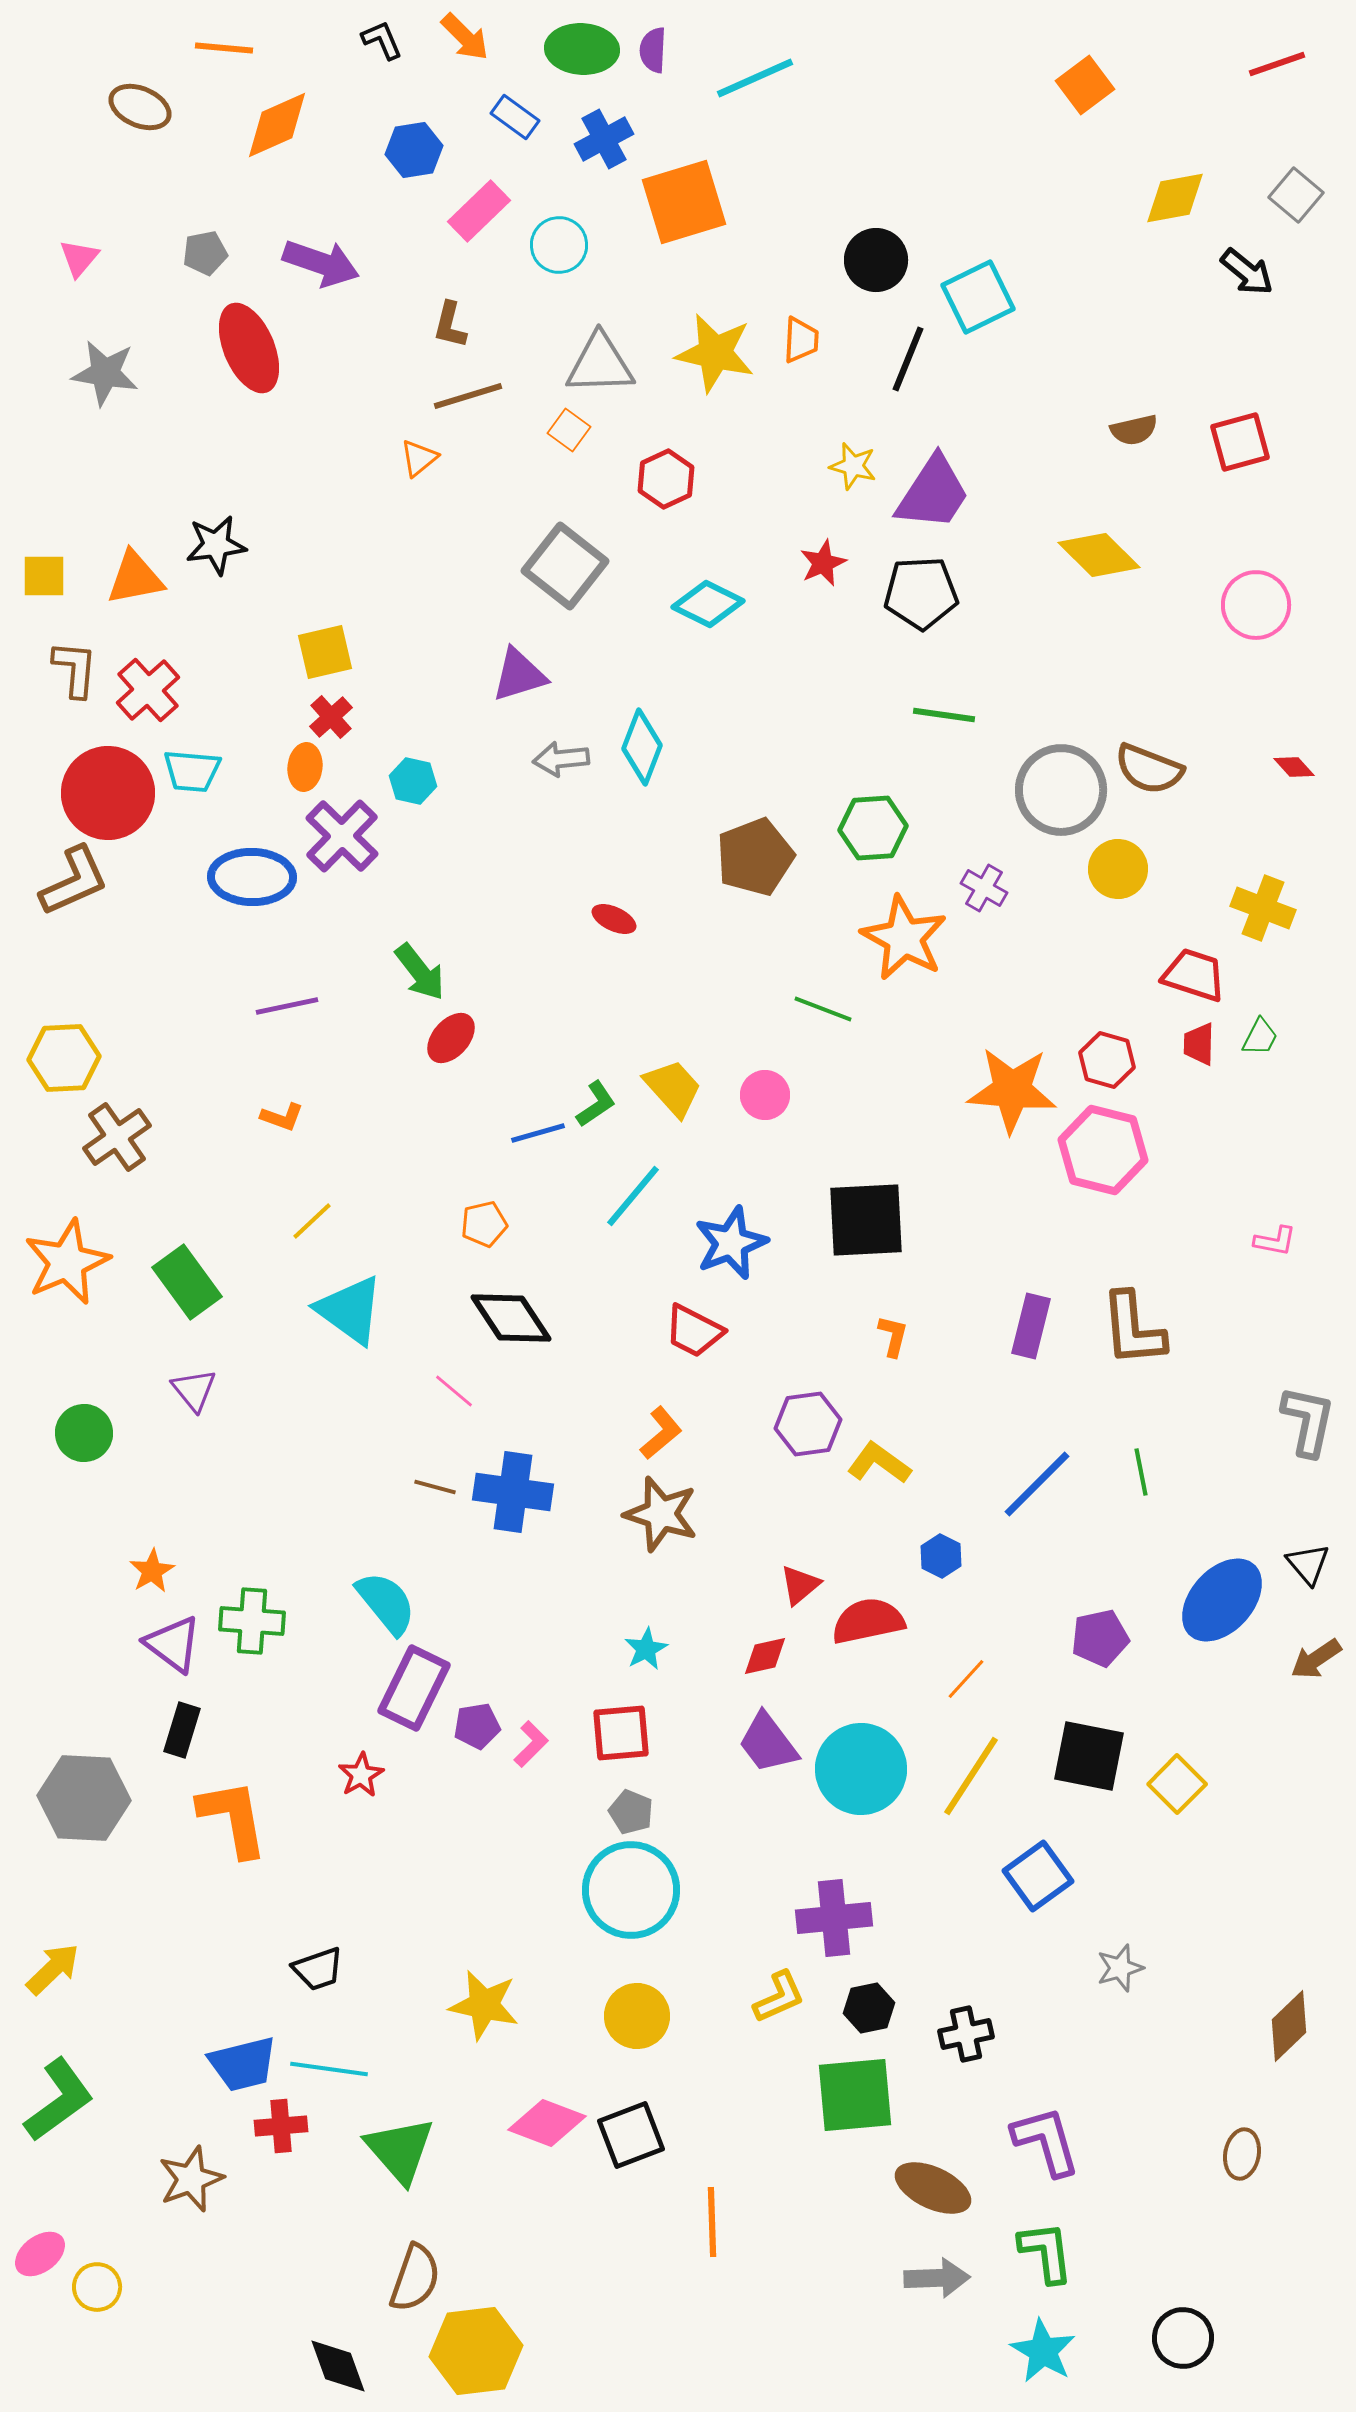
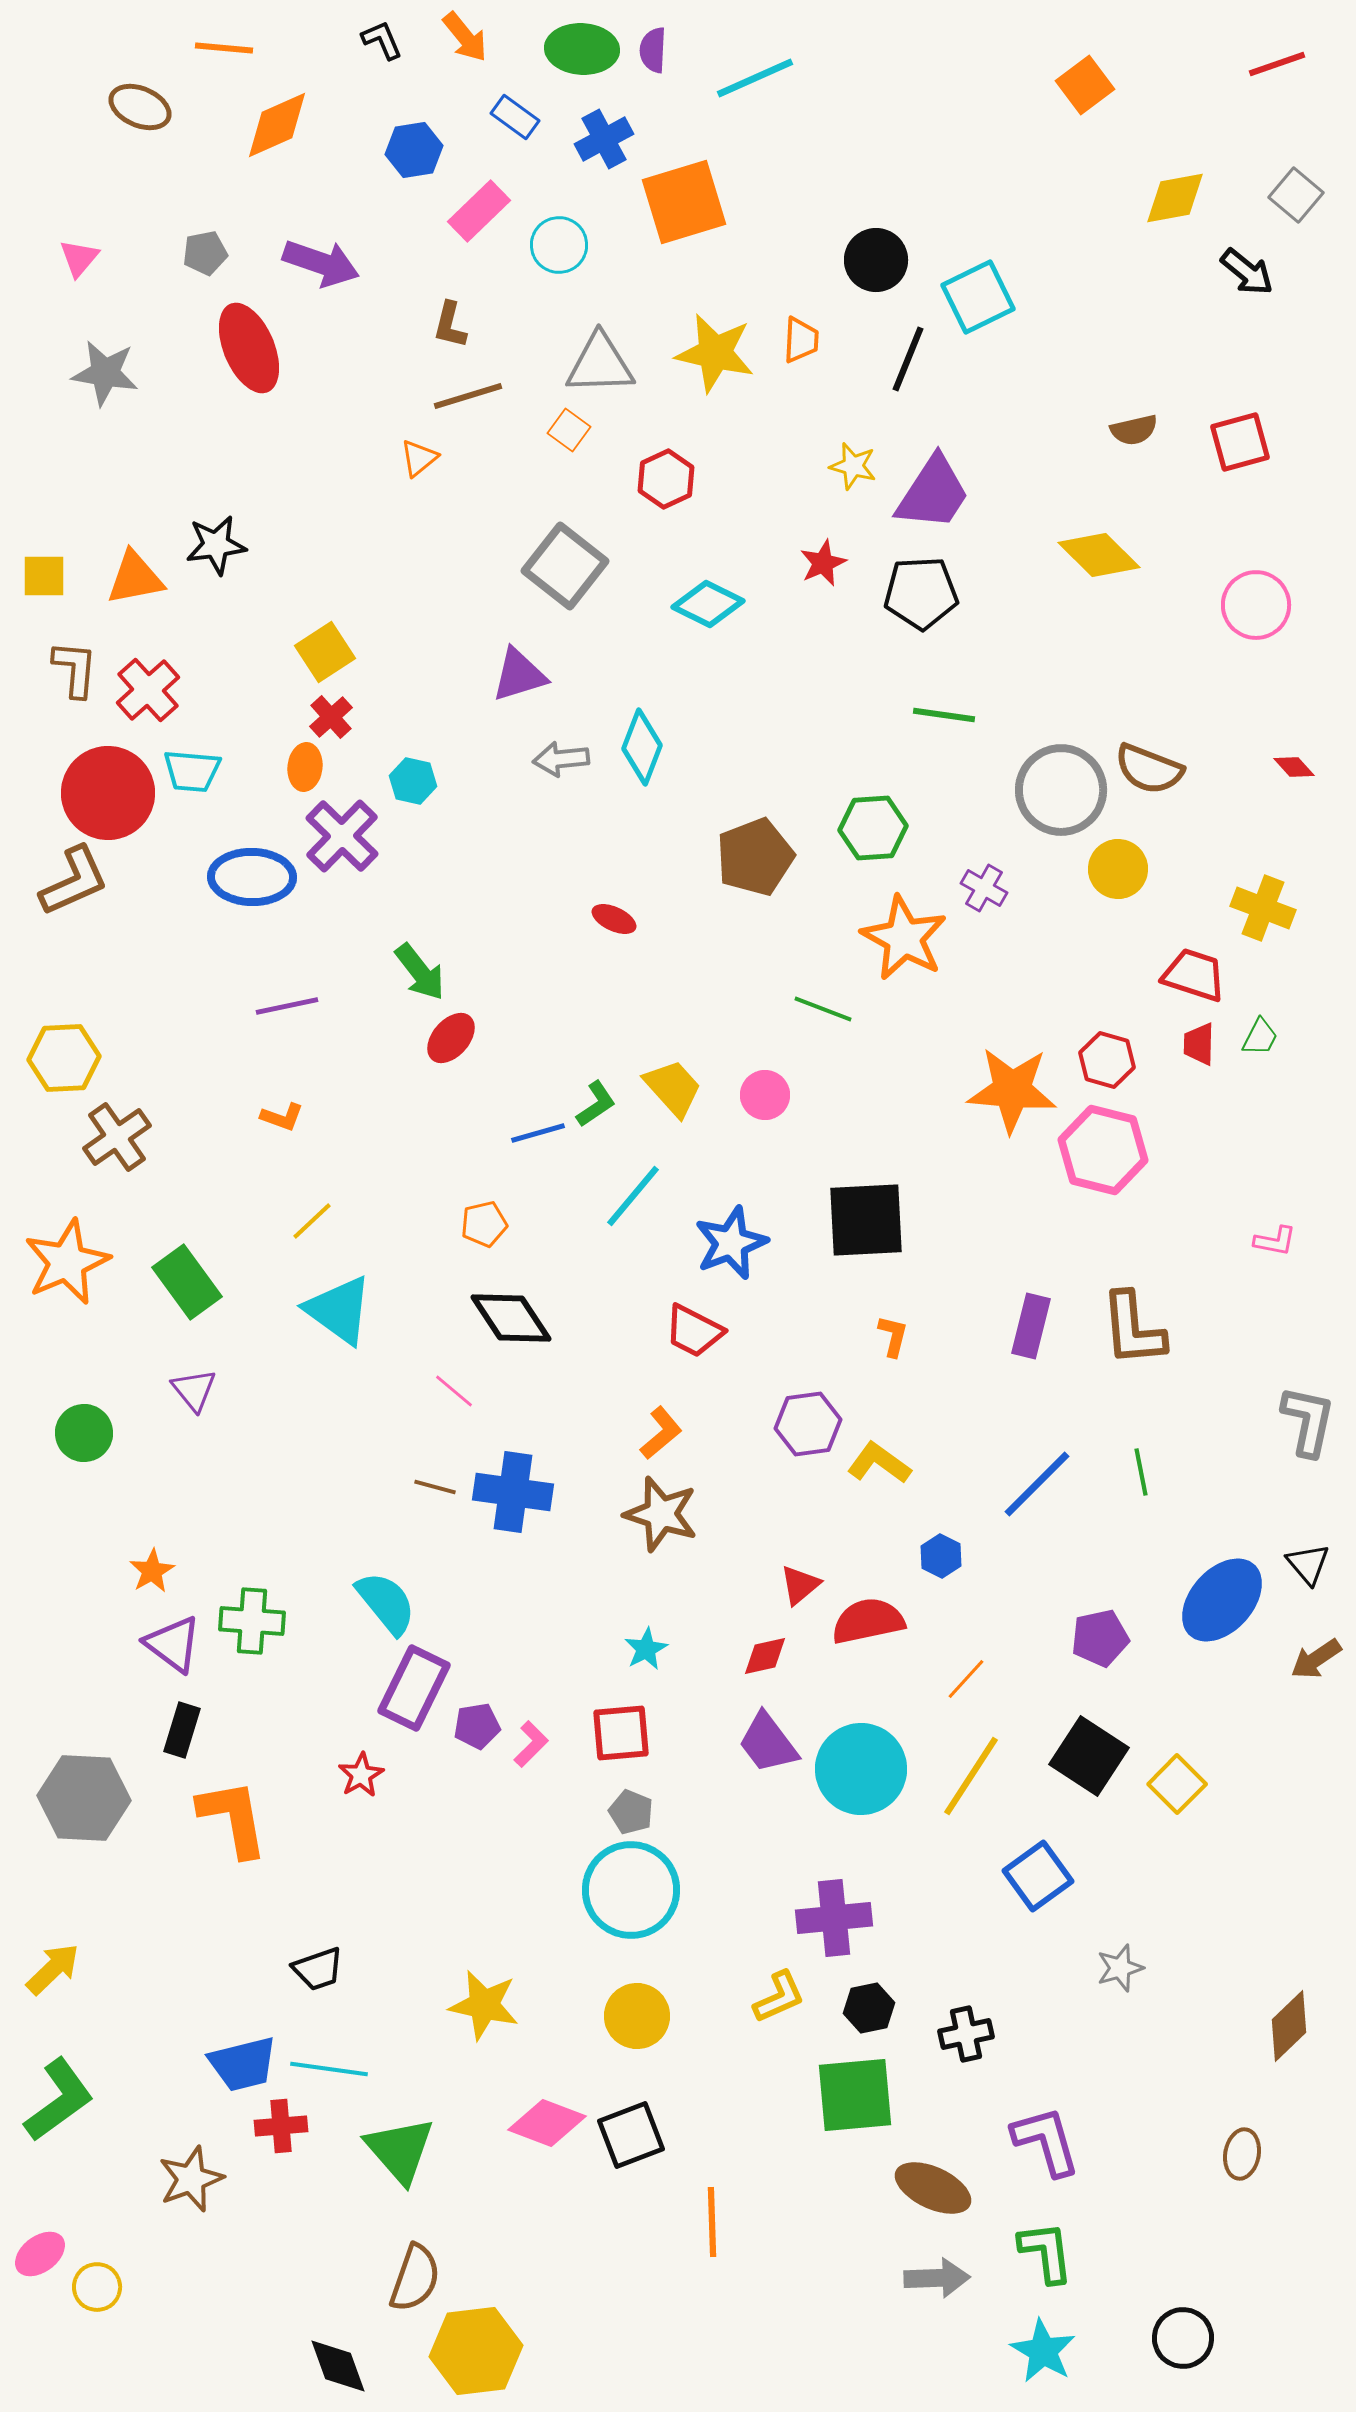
orange arrow at (465, 37): rotated 6 degrees clockwise
yellow square at (325, 652): rotated 20 degrees counterclockwise
cyan triangle at (350, 1310): moved 11 px left
black square at (1089, 1756): rotated 22 degrees clockwise
